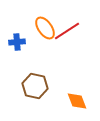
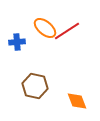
orange ellipse: rotated 15 degrees counterclockwise
